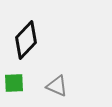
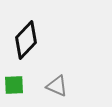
green square: moved 2 px down
